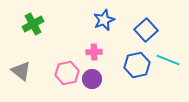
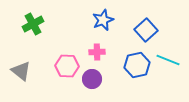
blue star: moved 1 px left
pink cross: moved 3 px right
pink hexagon: moved 7 px up; rotated 15 degrees clockwise
